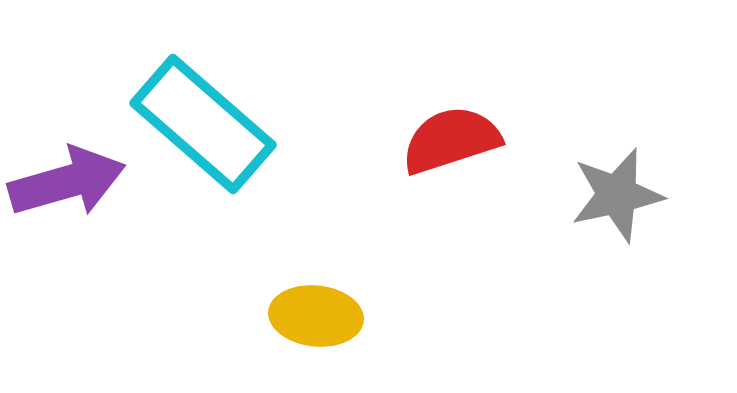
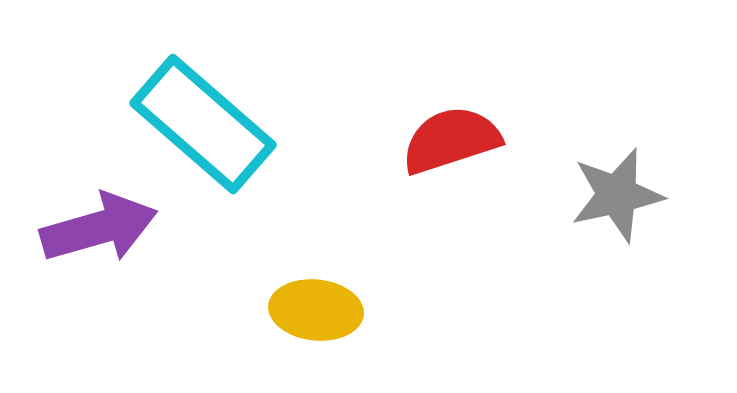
purple arrow: moved 32 px right, 46 px down
yellow ellipse: moved 6 px up
